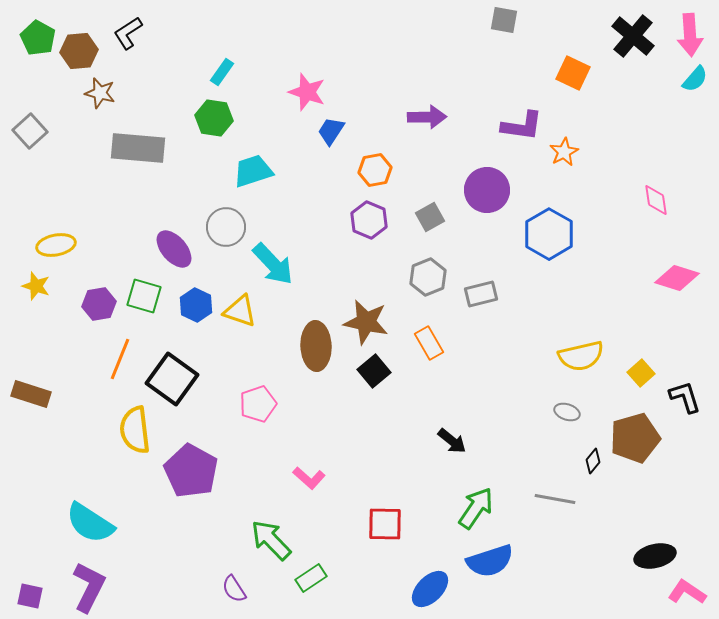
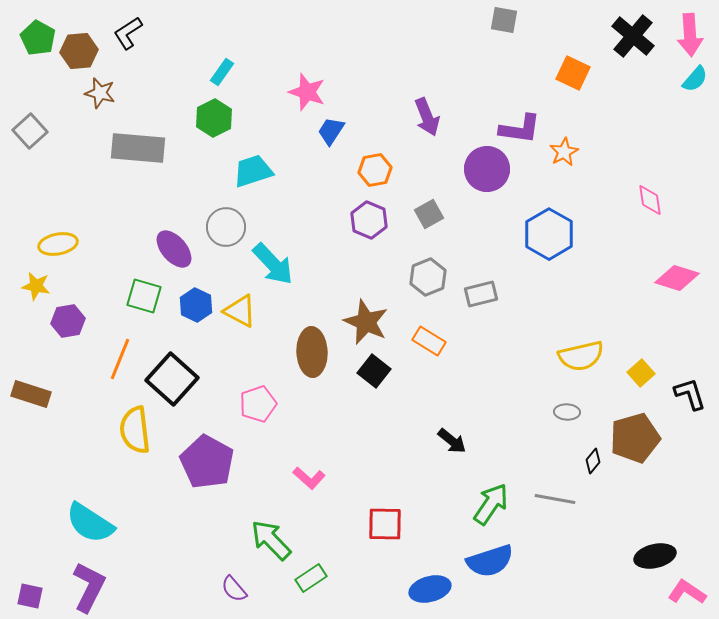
purple arrow at (427, 117): rotated 69 degrees clockwise
green hexagon at (214, 118): rotated 24 degrees clockwise
purple L-shape at (522, 126): moved 2 px left, 3 px down
purple circle at (487, 190): moved 21 px up
pink diamond at (656, 200): moved 6 px left
gray square at (430, 217): moved 1 px left, 3 px up
yellow ellipse at (56, 245): moved 2 px right, 1 px up
yellow star at (36, 286): rotated 8 degrees counterclockwise
purple hexagon at (99, 304): moved 31 px left, 17 px down
yellow triangle at (240, 311): rotated 9 degrees clockwise
brown star at (366, 322): rotated 12 degrees clockwise
orange rectangle at (429, 343): moved 2 px up; rotated 28 degrees counterclockwise
brown ellipse at (316, 346): moved 4 px left, 6 px down
black square at (374, 371): rotated 12 degrees counterclockwise
black square at (172, 379): rotated 6 degrees clockwise
black L-shape at (685, 397): moved 5 px right, 3 px up
gray ellipse at (567, 412): rotated 15 degrees counterclockwise
purple pentagon at (191, 471): moved 16 px right, 9 px up
green arrow at (476, 508): moved 15 px right, 4 px up
purple semicircle at (234, 589): rotated 8 degrees counterclockwise
blue ellipse at (430, 589): rotated 30 degrees clockwise
